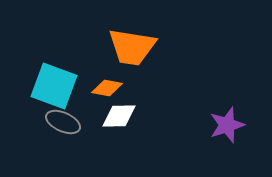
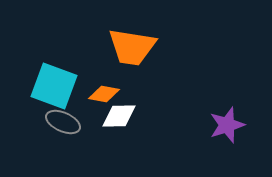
orange diamond: moved 3 px left, 6 px down
